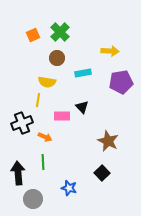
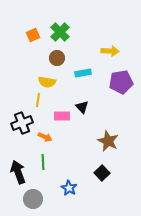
black arrow: moved 1 px up; rotated 15 degrees counterclockwise
blue star: rotated 14 degrees clockwise
